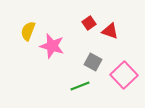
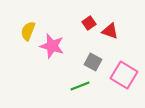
pink square: rotated 16 degrees counterclockwise
